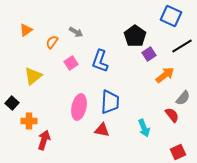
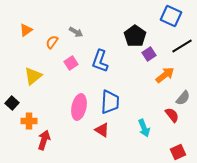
red triangle: rotated 21 degrees clockwise
